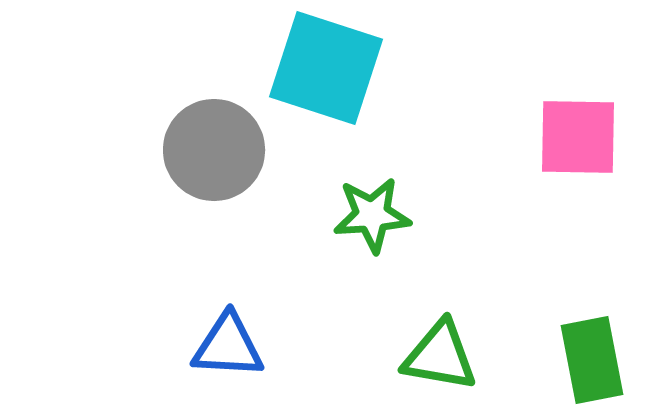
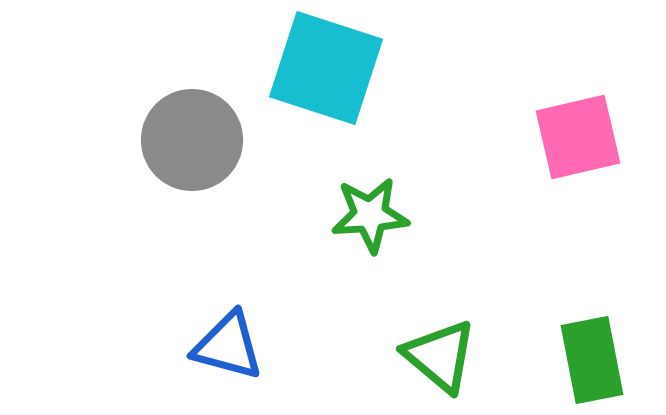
pink square: rotated 14 degrees counterclockwise
gray circle: moved 22 px left, 10 px up
green star: moved 2 px left
blue triangle: rotated 12 degrees clockwise
green triangle: rotated 30 degrees clockwise
